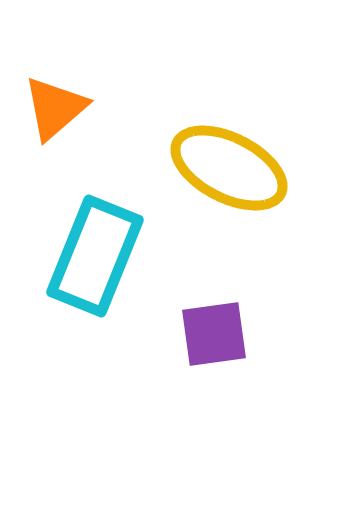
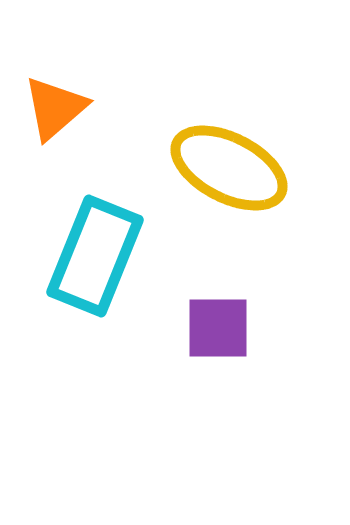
purple square: moved 4 px right, 6 px up; rotated 8 degrees clockwise
